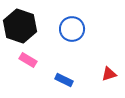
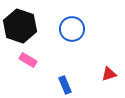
blue rectangle: moved 1 px right, 5 px down; rotated 42 degrees clockwise
